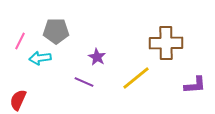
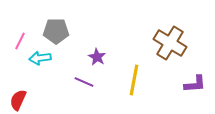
brown cross: moved 4 px right; rotated 32 degrees clockwise
yellow line: moved 2 px left, 2 px down; rotated 40 degrees counterclockwise
purple L-shape: moved 1 px up
